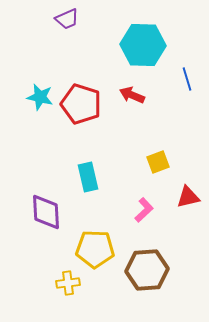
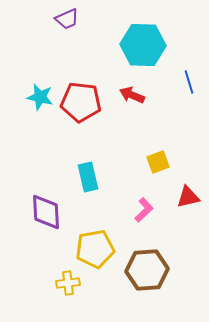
blue line: moved 2 px right, 3 px down
red pentagon: moved 2 px up; rotated 12 degrees counterclockwise
yellow pentagon: rotated 12 degrees counterclockwise
